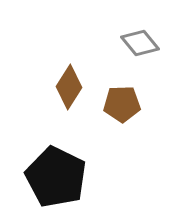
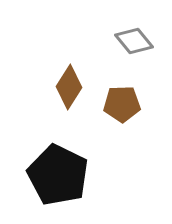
gray diamond: moved 6 px left, 2 px up
black pentagon: moved 2 px right, 2 px up
